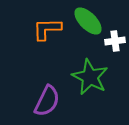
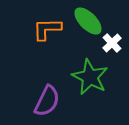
white cross: moved 3 px left, 2 px down; rotated 36 degrees counterclockwise
